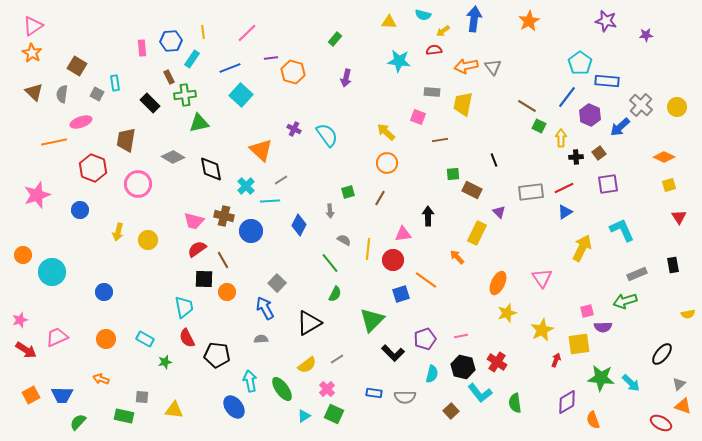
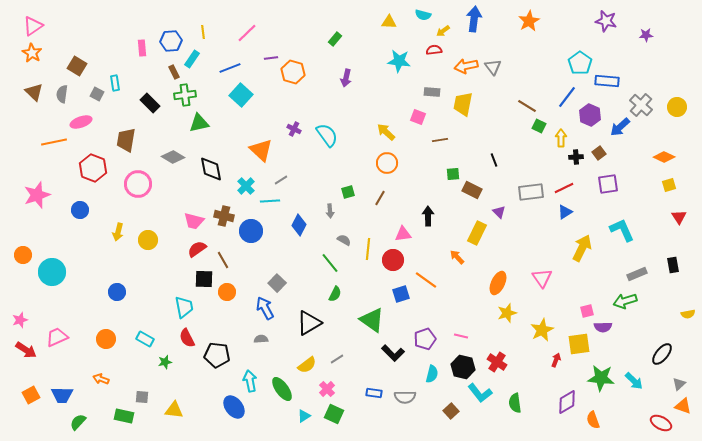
brown rectangle at (169, 77): moved 5 px right, 5 px up
blue circle at (104, 292): moved 13 px right
green triangle at (372, 320): rotated 40 degrees counterclockwise
pink line at (461, 336): rotated 24 degrees clockwise
cyan arrow at (631, 383): moved 3 px right, 2 px up
